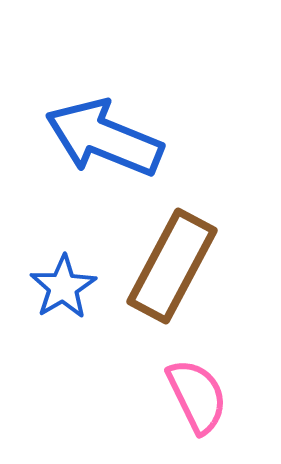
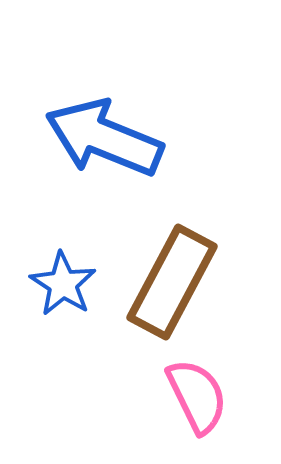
brown rectangle: moved 16 px down
blue star: moved 3 px up; rotated 8 degrees counterclockwise
